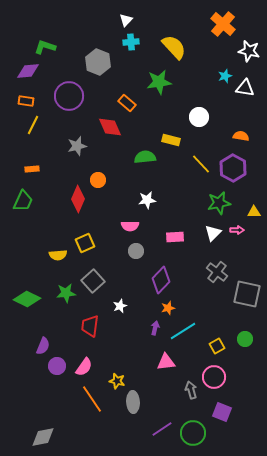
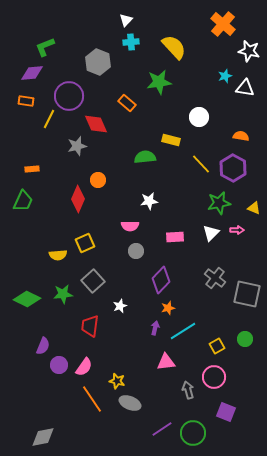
green L-shape at (45, 47): rotated 40 degrees counterclockwise
purple diamond at (28, 71): moved 4 px right, 2 px down
yellow line at (33, 125): moved 16 px right, 6 px up
red diamond at (110, 127): moved 14 px left, 3 px up
white star at (147, 200): moved 2 px right, 1 px down
yellow triangle at (254, 212): moved 4 px up; rotated 24 degrees clockwise
white triangle at (213, 233): moved 2 px left
gray cross at (217, 272): moved 2 px left, 6 px down
green star at (66, 293): moved 3 px left, 1 px down
purple circle at (57, 366): moved 2 px right, 1 px up
gray arrow at (191, 390): moved 3 px left
gray ellipse at (133, 402): moved 3 px left, 1 px down; rotated 65 degrees counterclockwise
purple square at (222, 412): moved 4 px right
